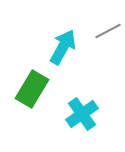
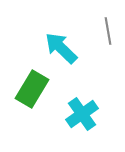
gray line: rotated 72 degrees counterclockwise
cyan arrow: moved 2 px left, 1 px down; rotated 75 degrees counterclockwise
